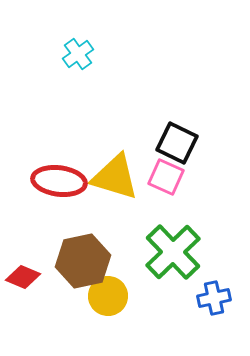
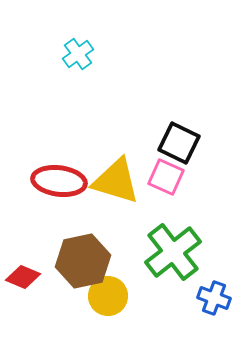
black square: moved 2 px right
yellow triangle: moved 1 px right, 4 px down
green cross: rotated 6 degrees clockwise
blue cross: rotated 32 degrees clockwise
